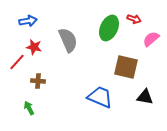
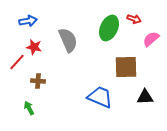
brown square: rotated 15 degrees counterclockwise
black triangle: rotated 12 degrees counterclockwise
